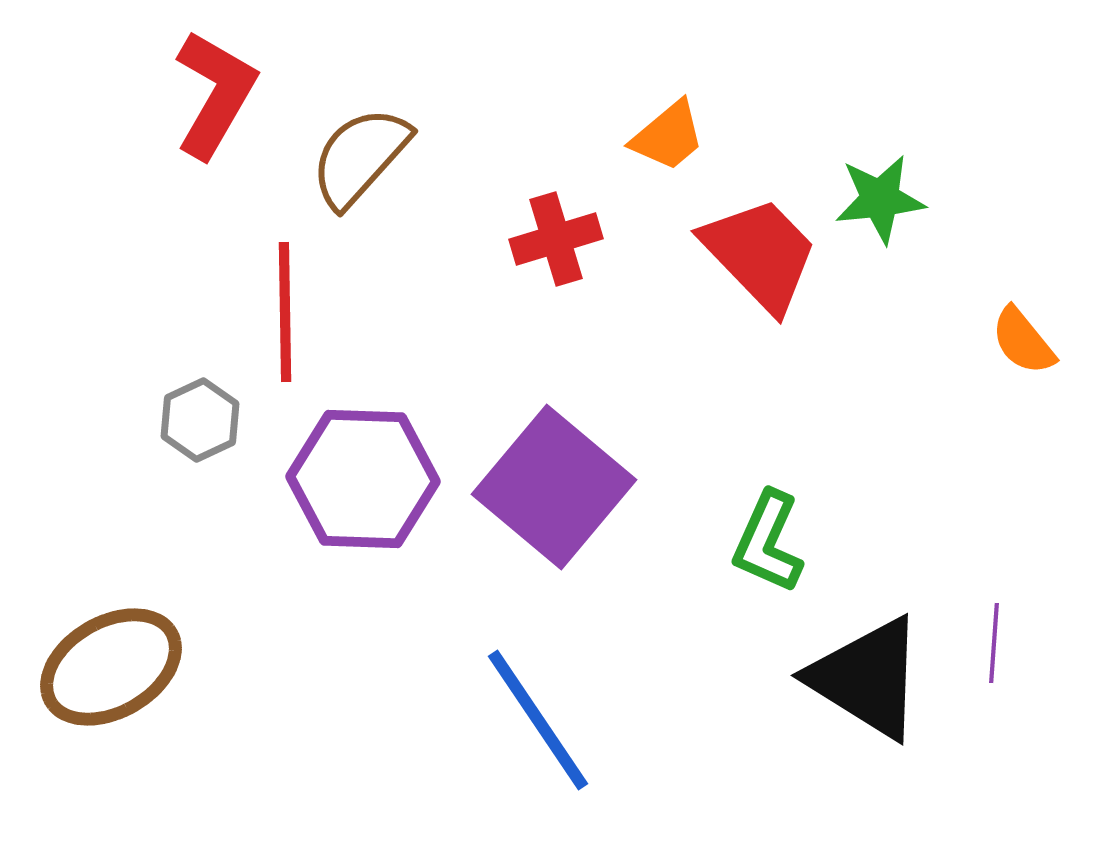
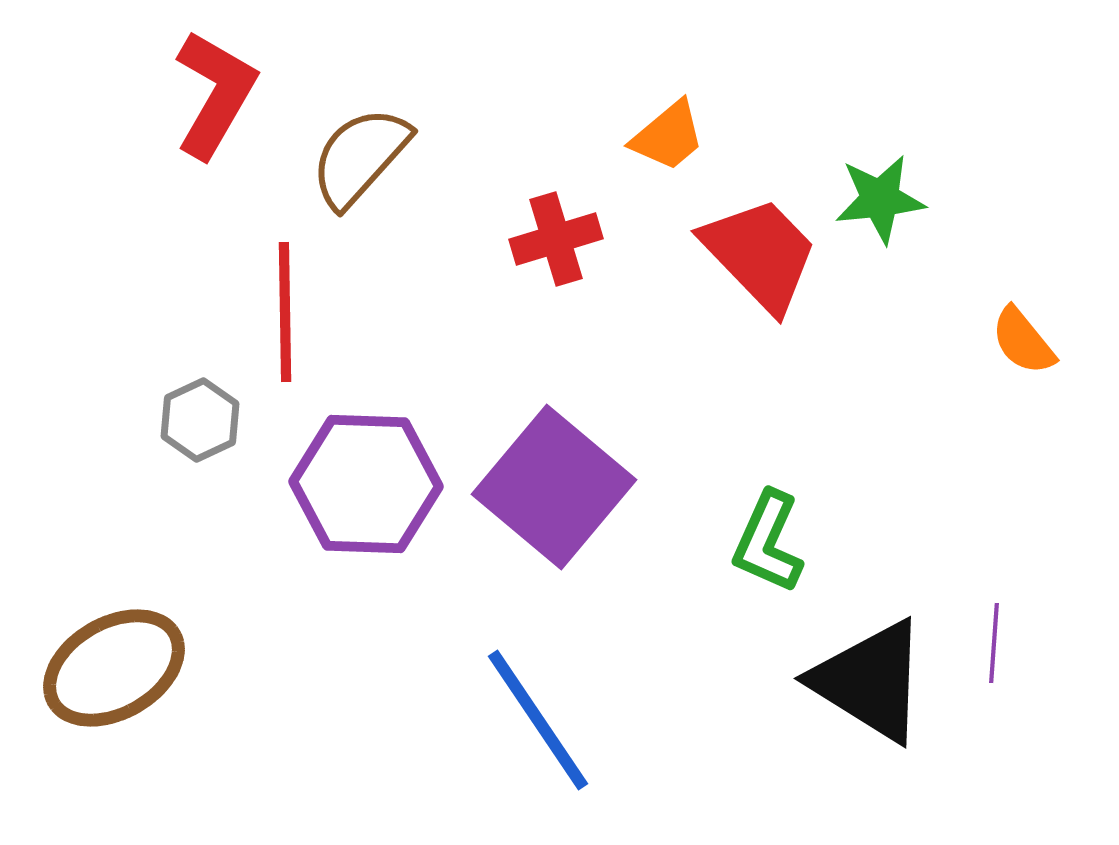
purple hexagon: moved 3 px right, 5 px down
brown ellipse: moved 3 px right, 1 px down
black triangle: moved 3 px right, 3 px down
